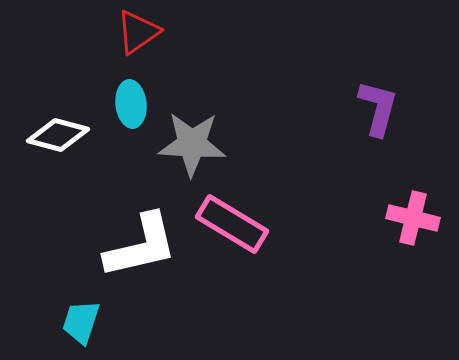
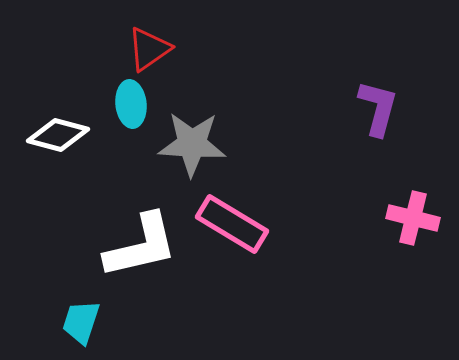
red triangle: moved 11 px right, 17 px down
